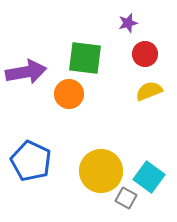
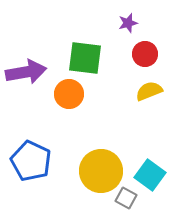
cyan square: moved 1 px right, 2 px up
